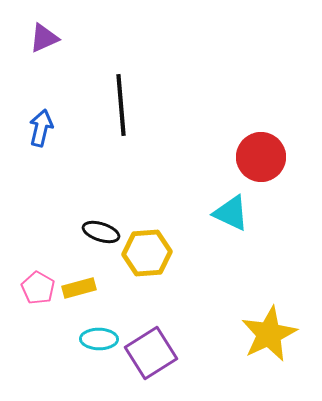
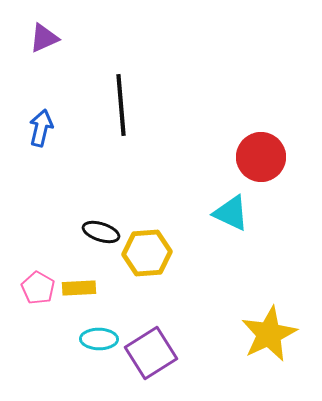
yellow rectangle: rotated 12 degrees clockwise
